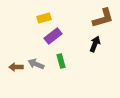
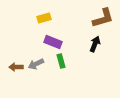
purple rectangle: moved 6 px down; rotated 60 degrees clockwise
gray arrow: rotated 49 degrees counterclockwise
